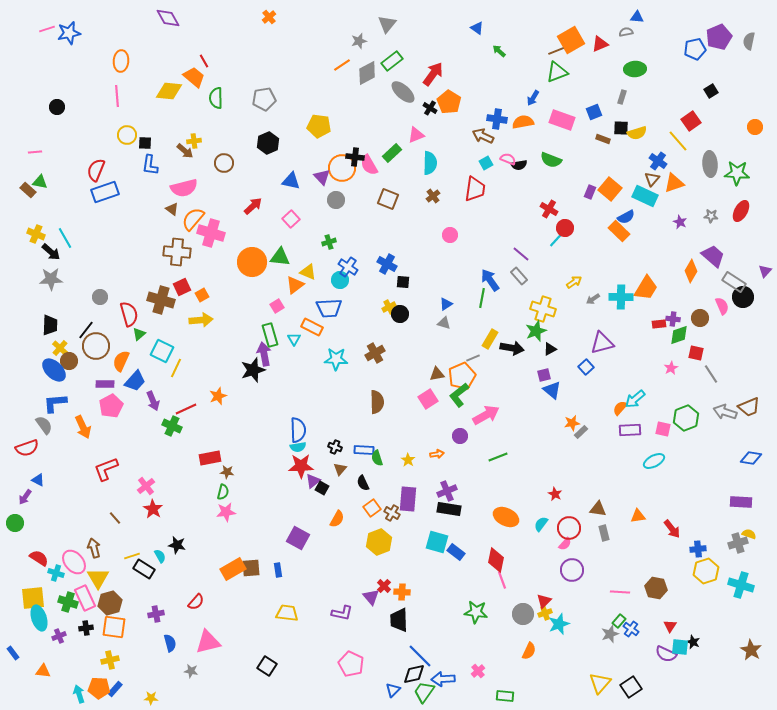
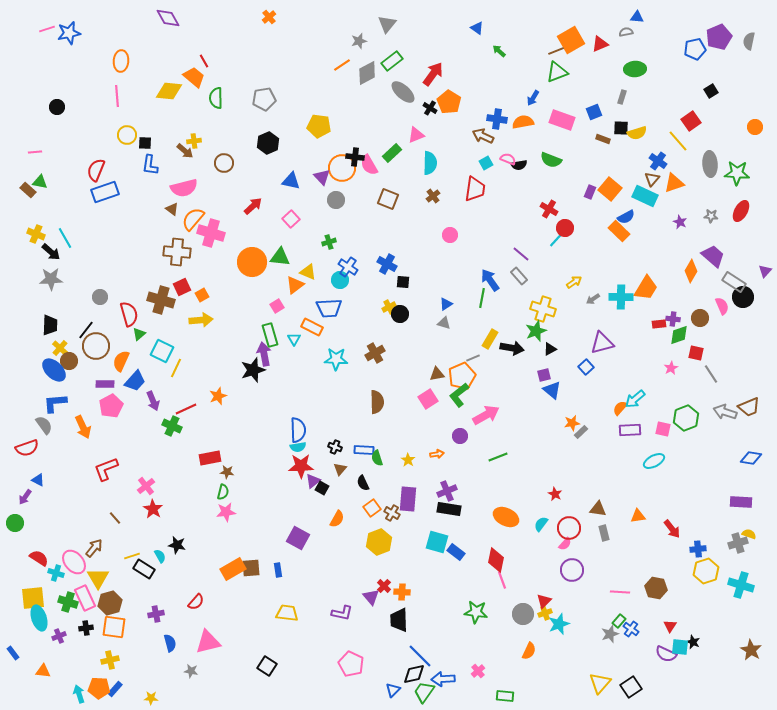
brown arrow at (94, 548): rotated 54 degrees clockwise
